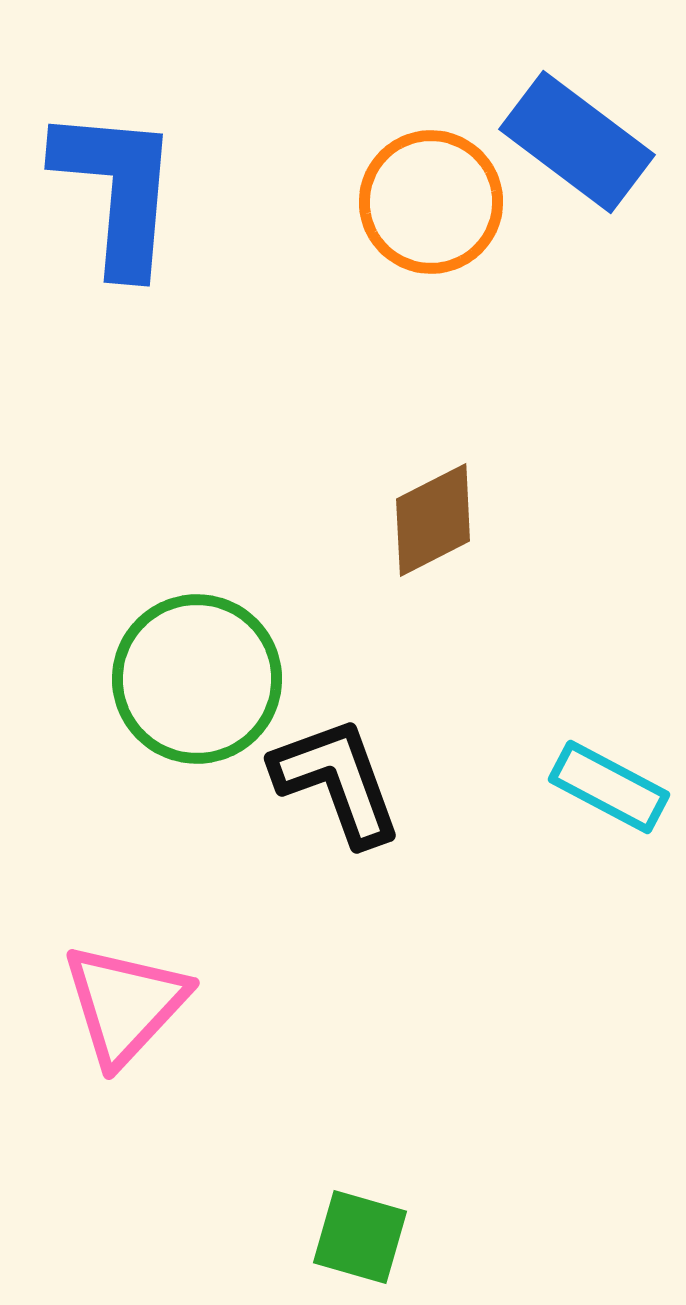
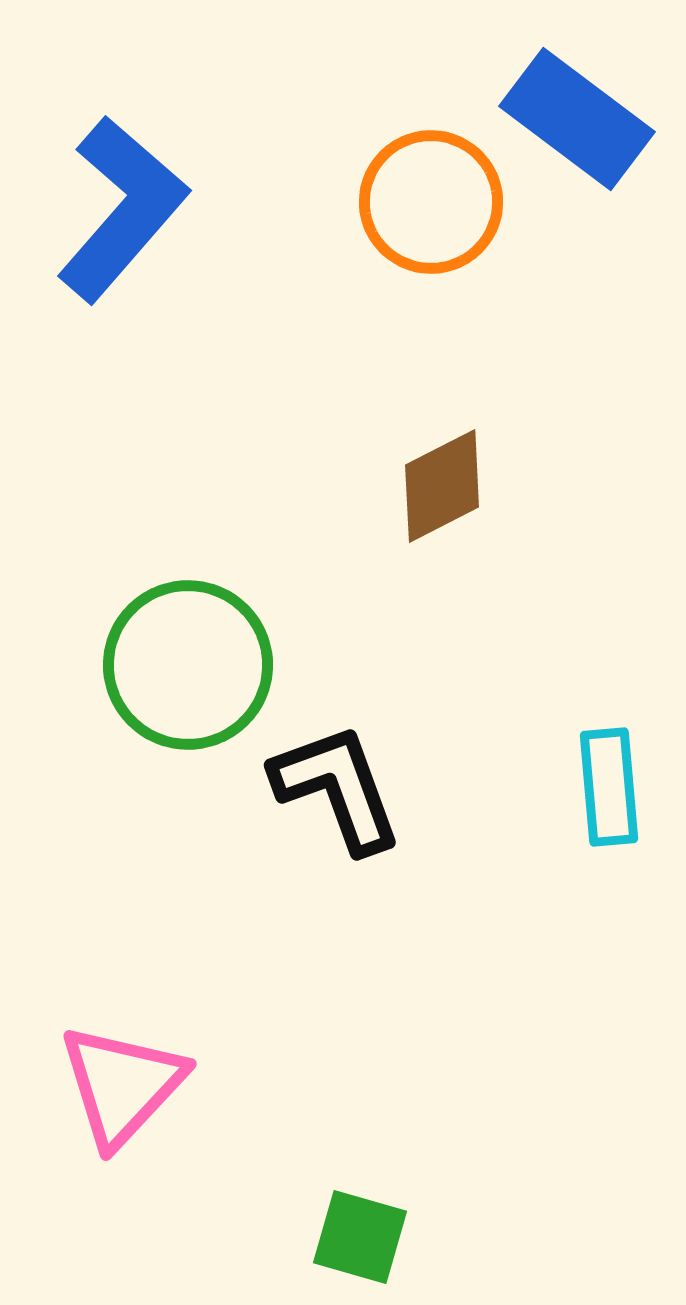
blue rectangle: moved 23 px up
blue L-shape: moved 5 px right, 19 px down; rotated 36 degrees clockwise
brown diamond: moved 9 px right, 34 px up
green circle: moved 9 px left, 14 px up
black L-shape: moved 7 px down
cyan rectangle: rotated 57 degrees clockwise
pink triangle: moved 3 px left, 81 px down
